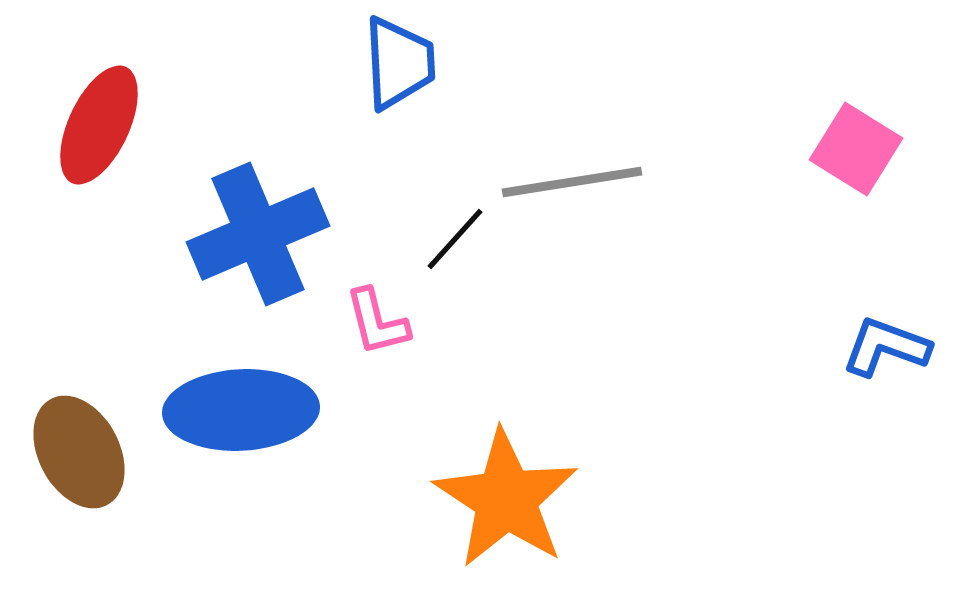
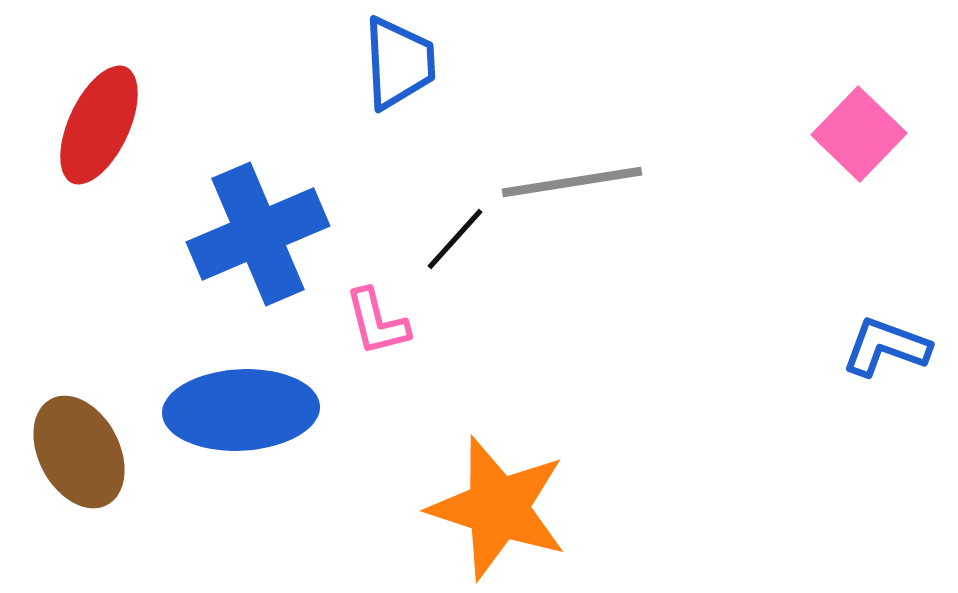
pink square: moved 3 px right, 15 px up; rotated 12 degrees clockwise
orange star: moved 8 px left, 9 px down; rotated 15 degrees counterclockwise
